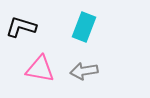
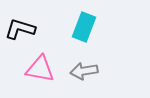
black L-shape: moved 1 px left, 2 px down
